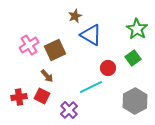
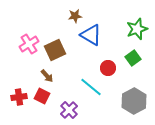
brown star: rotated 16 degrees clockwise
green star: rotated 20 degrees clockwise
pink cross: moved 1 px up
cyan line: rotated 65 degrees clockwise
gray hexagon: moved 1 px left
